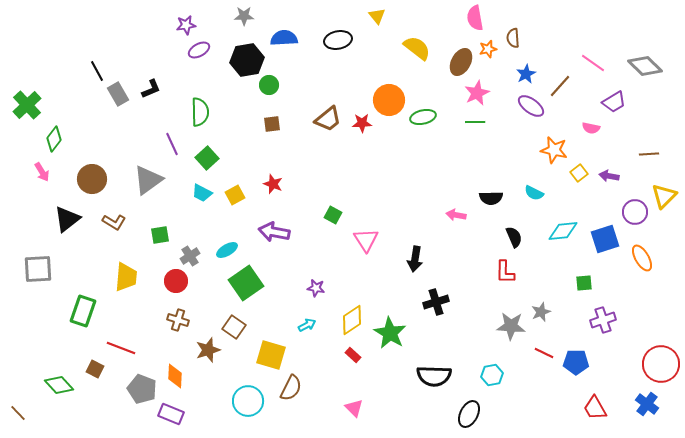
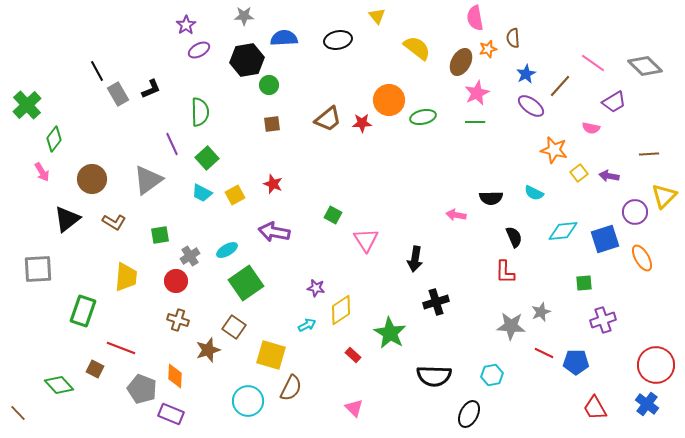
purple star at (186, 25): rotated 24 degrees counterclockwise
yellow diamond at (352, 320): moved 11 px left, 10 px up
red circle at (661, 364): moved 5 px left, 1 px down
